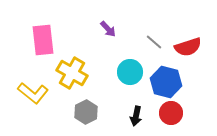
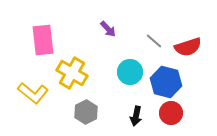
gray line: moved 1 px up
